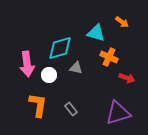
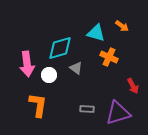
orange arrow: moved 4 px down
gray triangle: rotated 24 degrees clockwise
red arrow: moved 6 px right, 8 px down; rotated 42 degrees clockwise
gray rectangle: moved 16 px right; rotated 48 degrees counterclockwise
